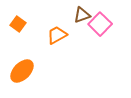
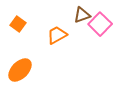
orange ellipse: moved 2 px left, 1 px up
